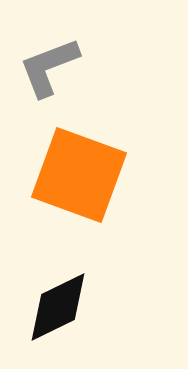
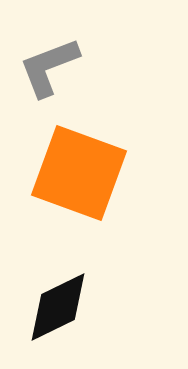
orange square: moved 2 px up
